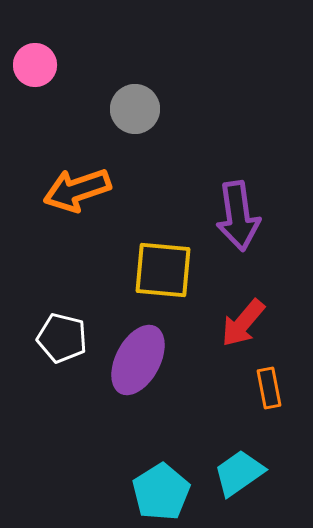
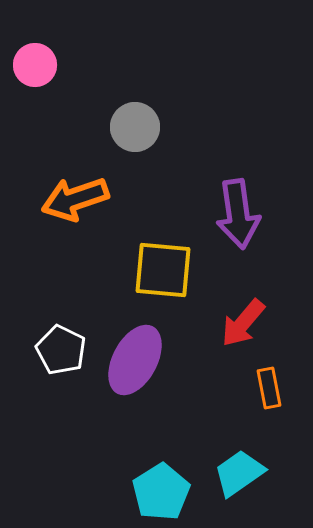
gray circle: moved 18 px down
orange arrow: moved 2 px left, 9 px down
purple arrow: moved 2 px up
white pentagon: moved 1 px left, 12 px down; rotated 12 degrees clockwise
purple ellipse: moved 3 px left
